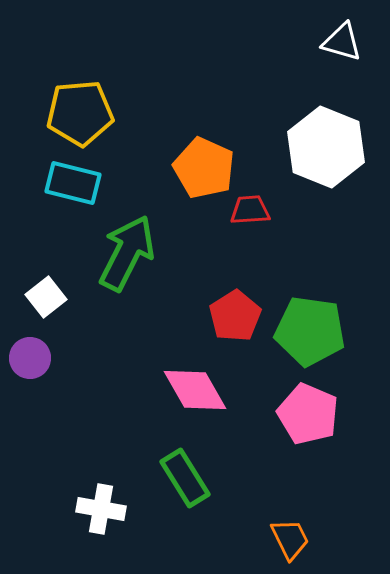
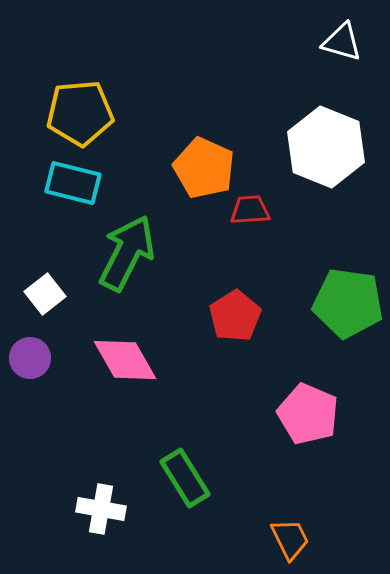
white square: moved 1 px left, 3 px up
green pentagon: moved 38 px right, 28 px up
pink diamond: moved 70 px left, 30 px up
